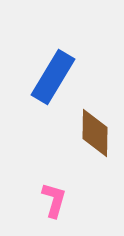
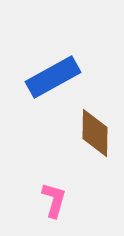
blue rectangle: rotated 30 degrees clockwise
